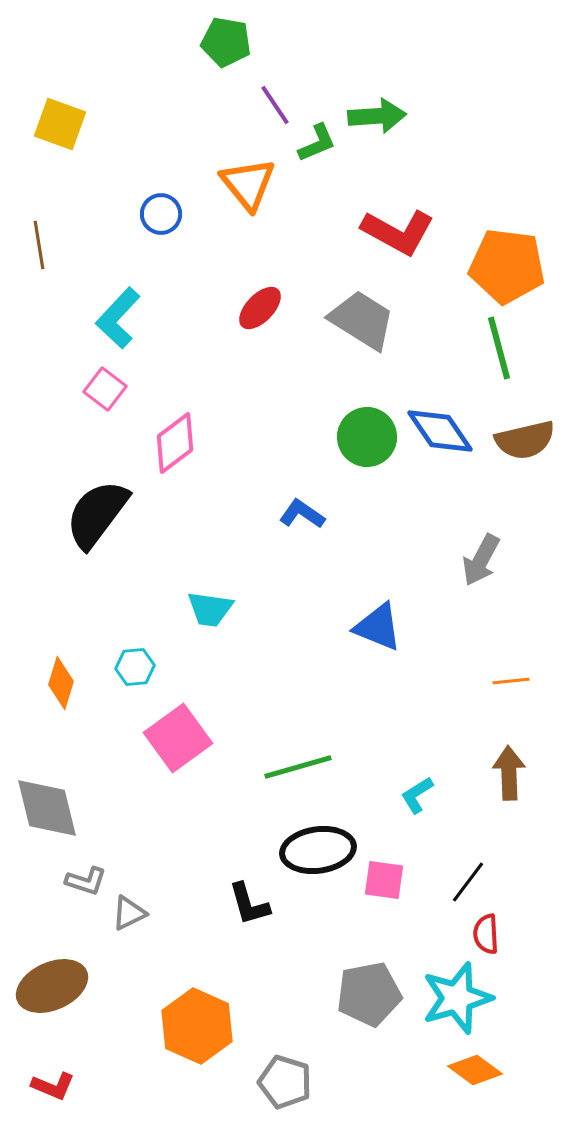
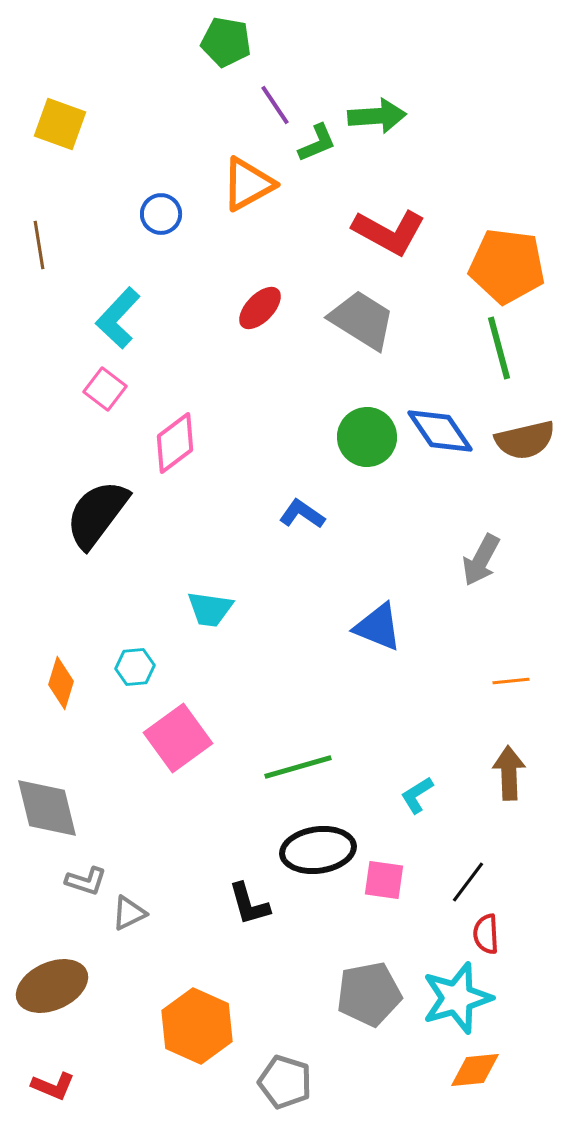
orange triangle at (248, 184): rotated 40 degrees clockwise
red L-shape at (398, 232): moved 9 px left
orange diamond at (475, 1070): rotated 42 degrees counterclockwise
